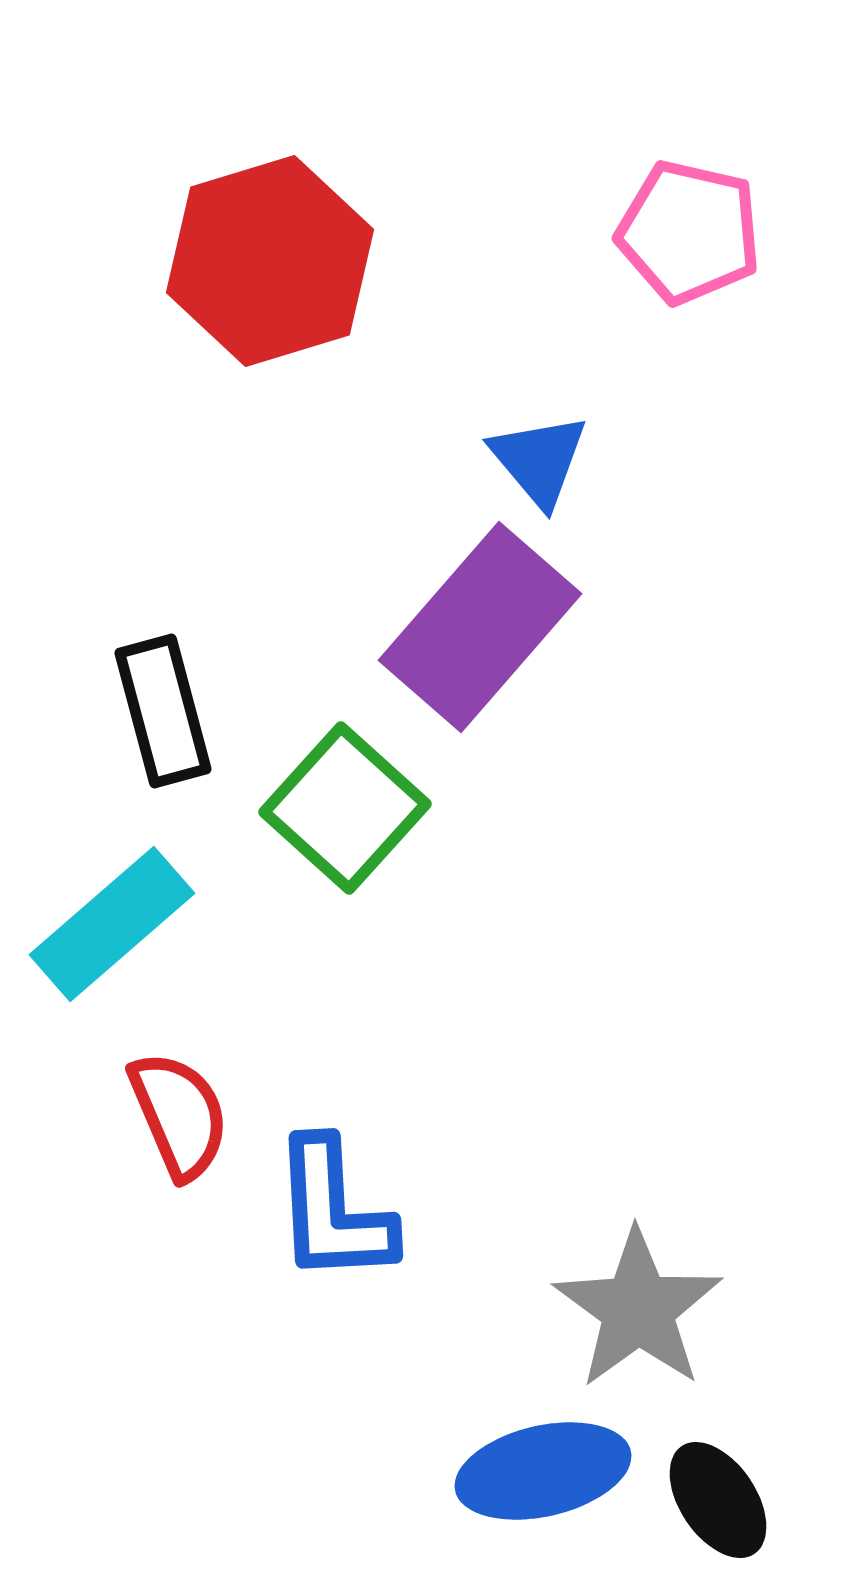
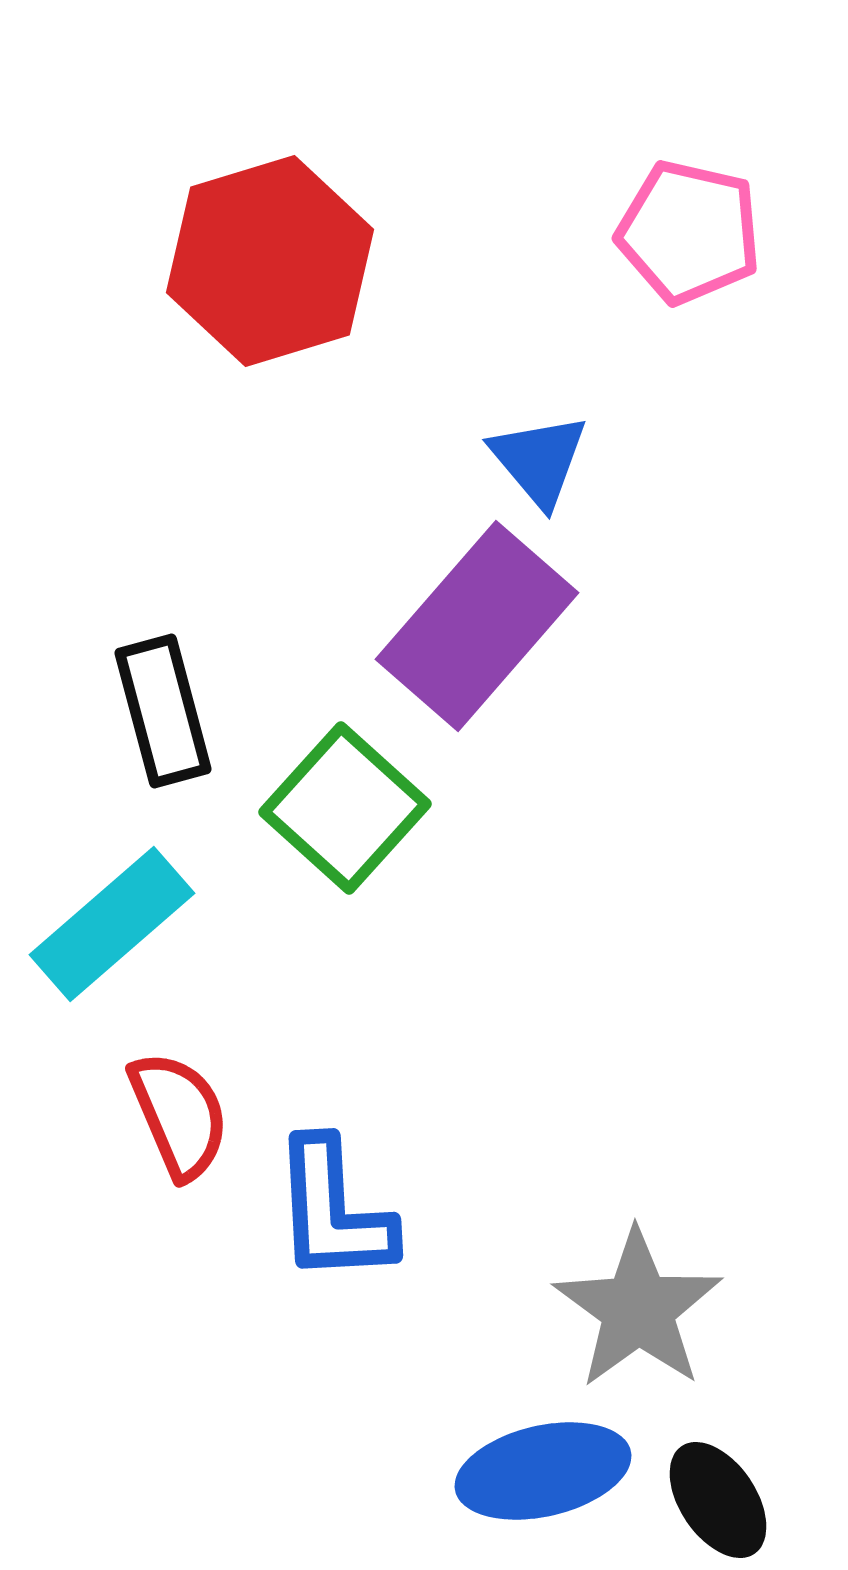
purple rectangle: moved 3 px left, 1 px up
